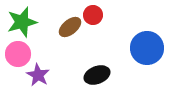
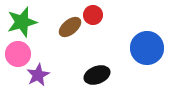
purple star: rotated 15 degrees clockwise
